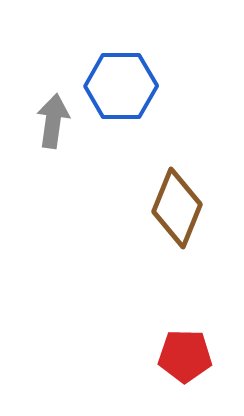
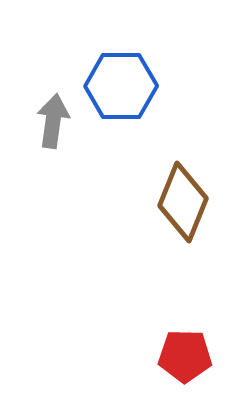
brown diamond: moved 6 px right, 6 px up
